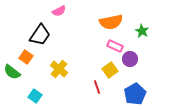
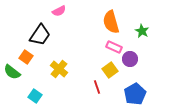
orange semicircle: rotated 85 degrees clockwise
pink rectangle: moved 1 px left, 1 px down
